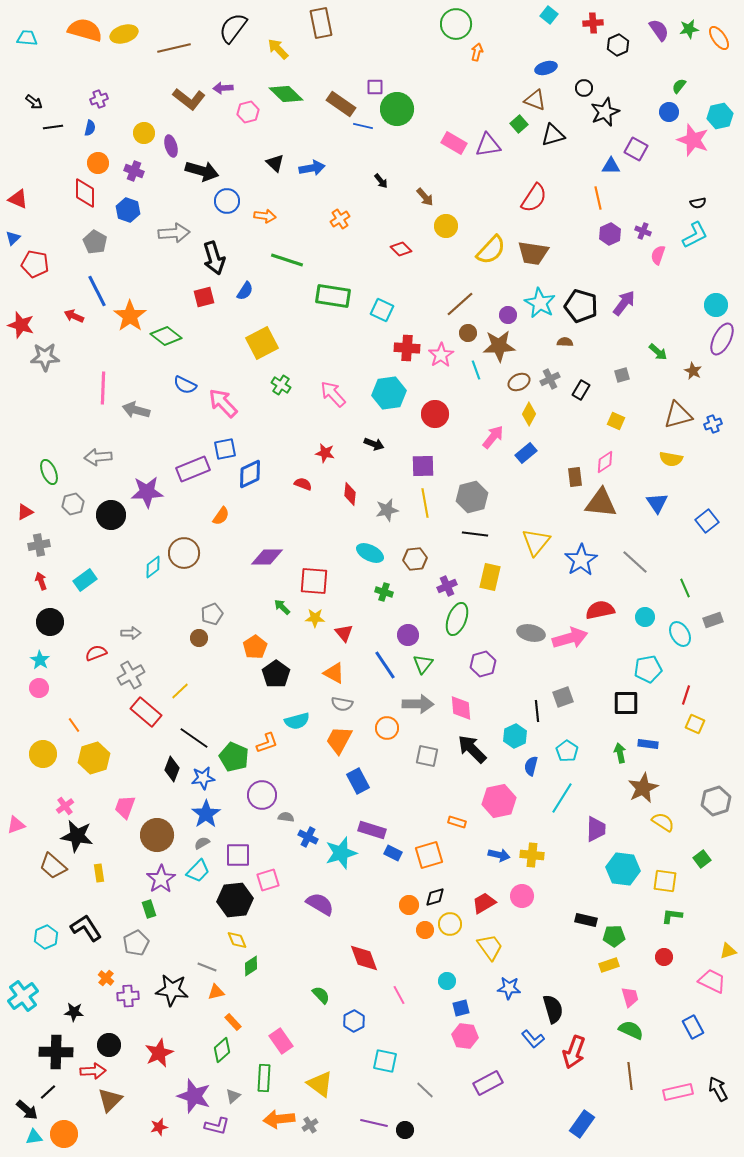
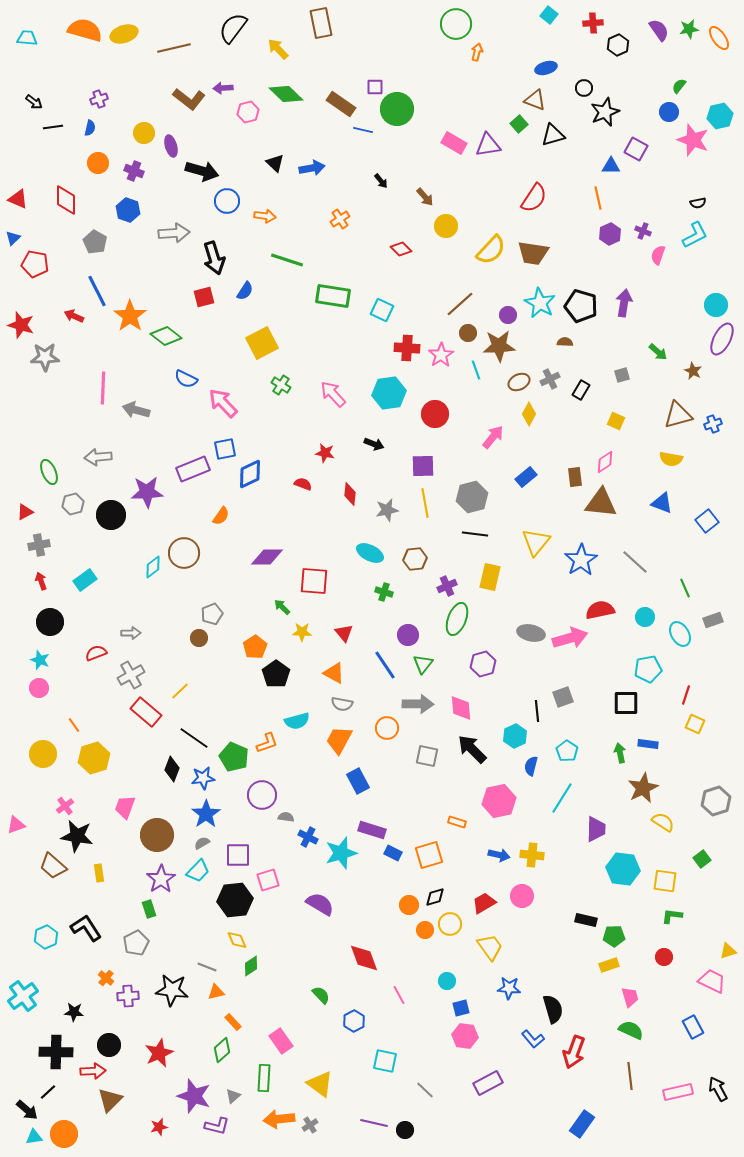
blue line at (363, 126): moved 4 px down
red diamond at (85, 193): moved 19 px left, 7 px down
purple arrow at (624, 303): rotated 28 degrees counterclockwise
blue semicircle at (185, 385): moved 1 px right, 6 px up
blue rectangle at (526, 453): moved 24 px down
blue triangle at (657, 503): moved 5 px right; rotated 35 degrees counterclockwise
yellow star at (315, 618): moved 13 px left, 14 px down
cyan star at (40, 660): rotated 12 degrees counterclockwise
